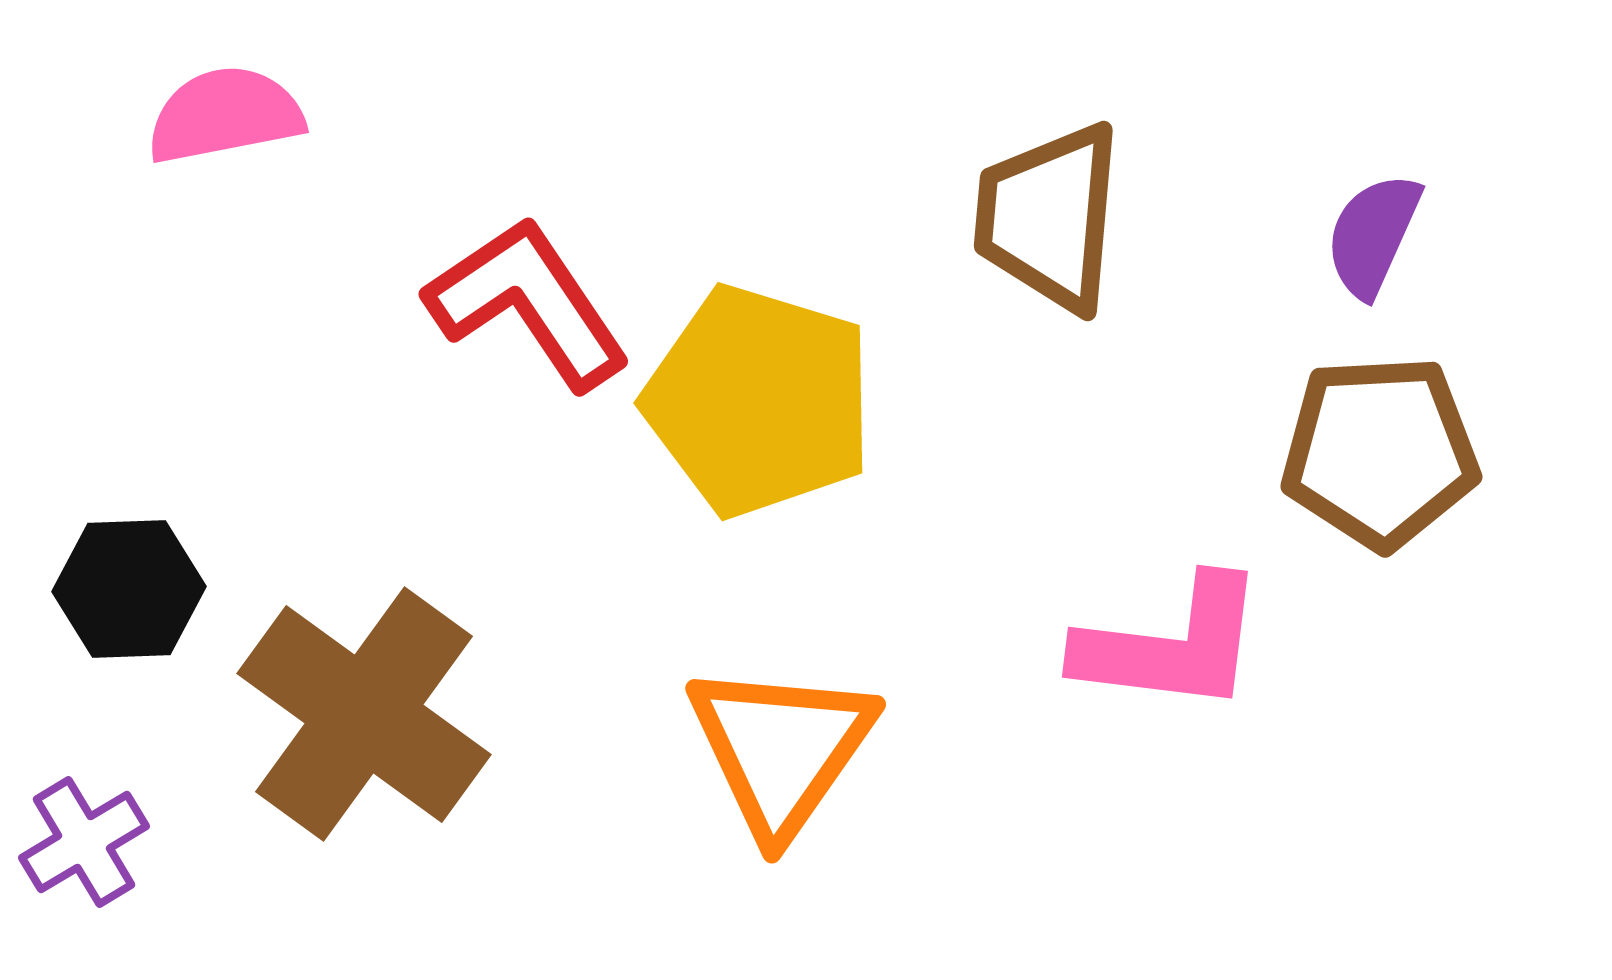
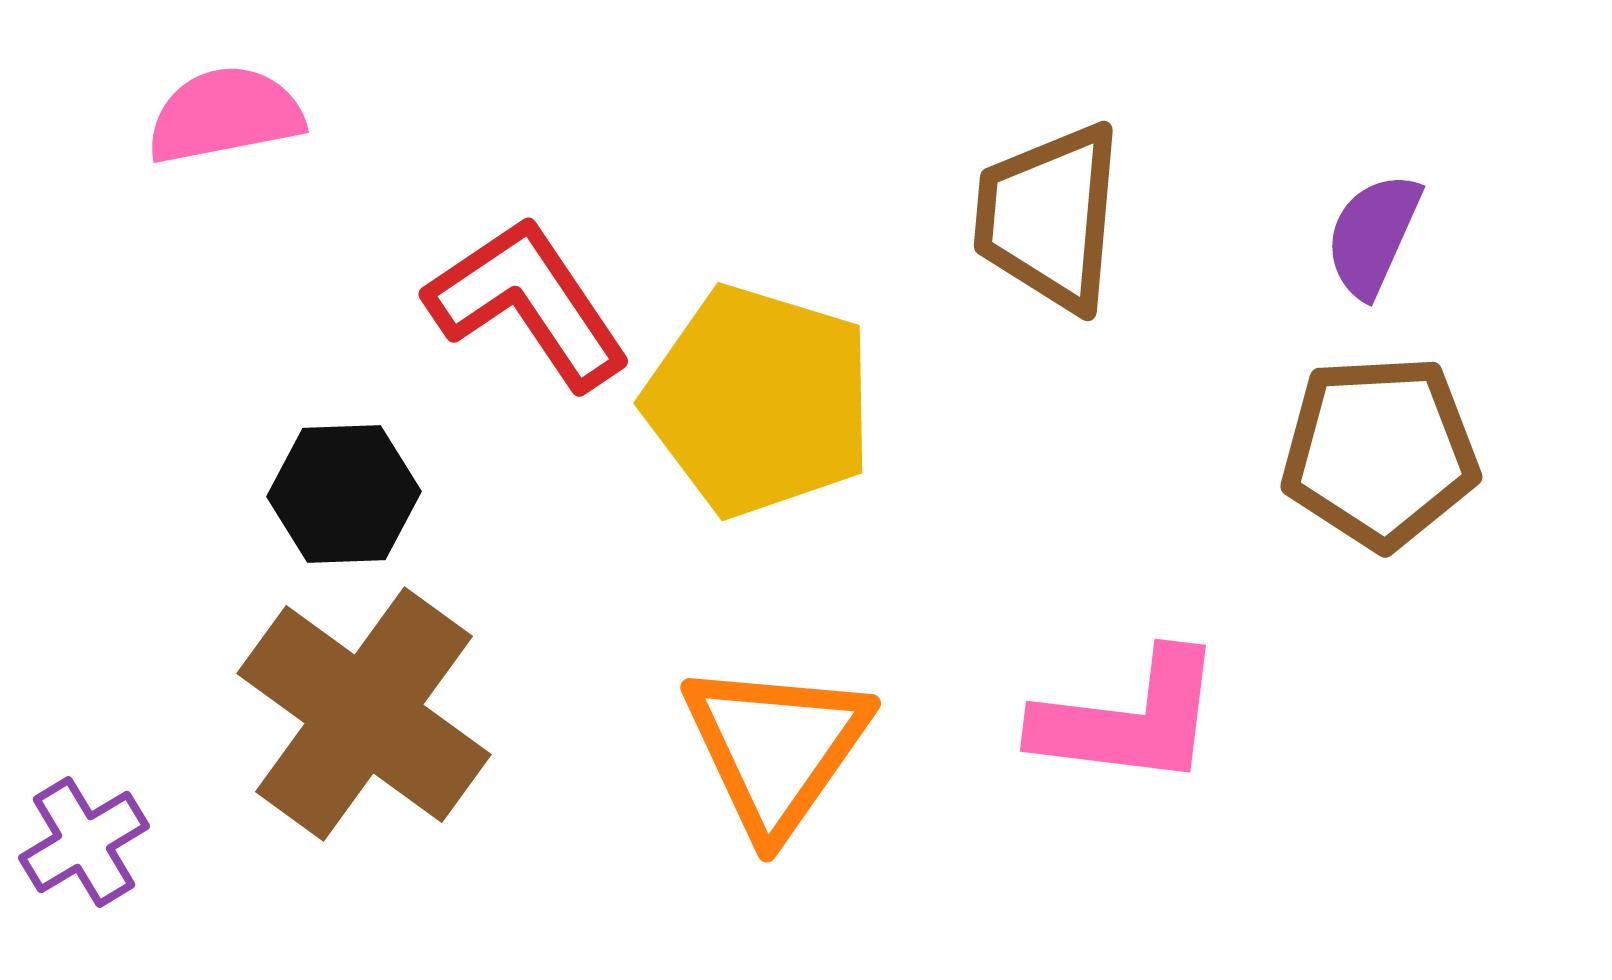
black hexagon: moved 215 px right, 95 px up
pink L-shape: moved 42 px left, 74 px down
orange triangle: moved 5 px left, 1 px up
